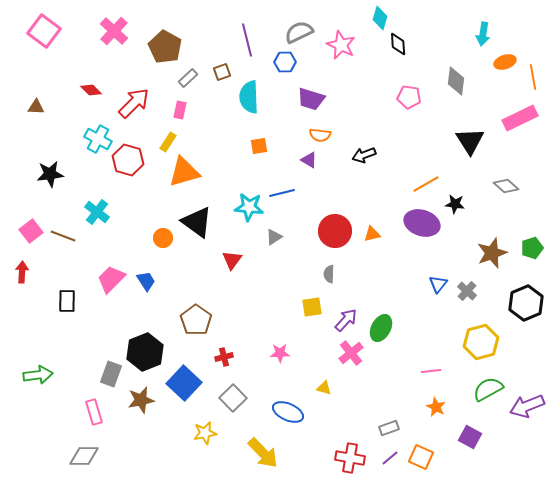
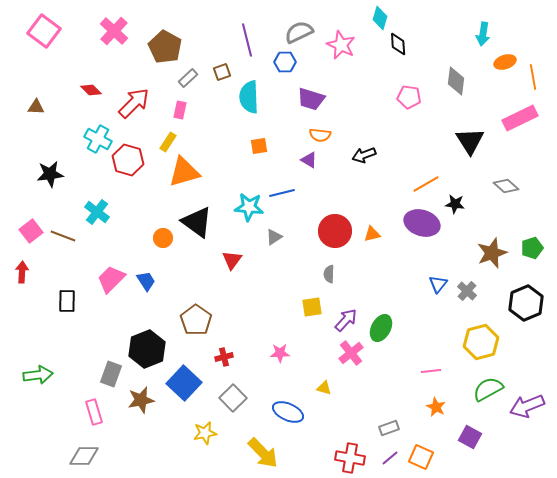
black hexagon at (145, 352): moved 2 px right, 3 px up
